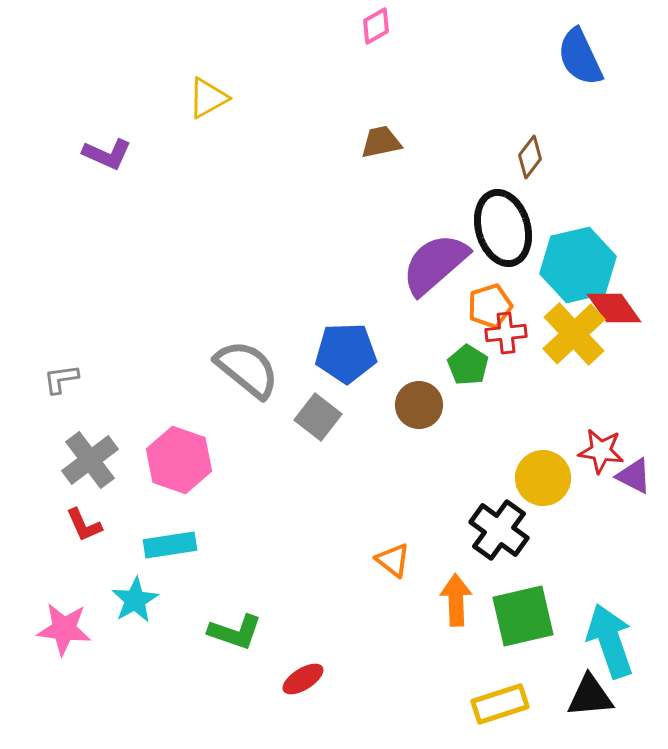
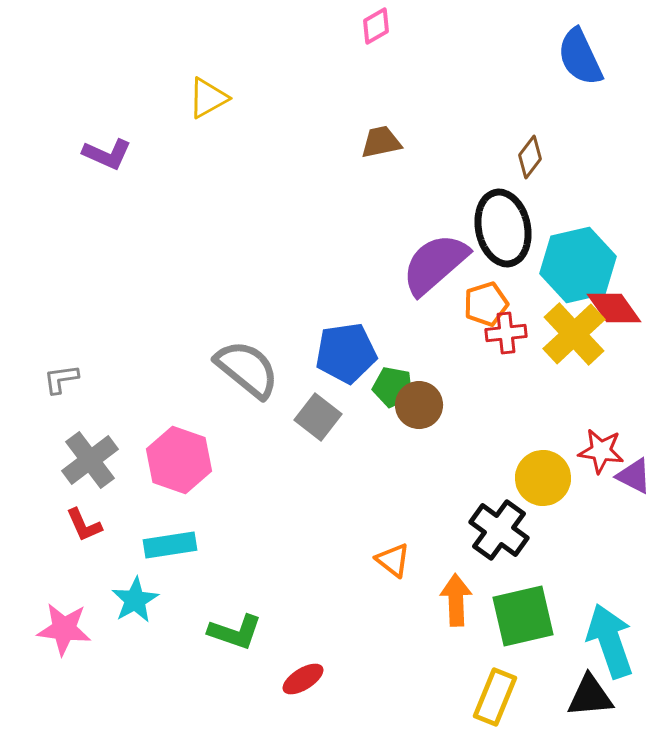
black ellipse: rotated 4 degrees clockwise
orange pentagon: moved 4 px left, 2 px up
blue pentagon: rotated 6 degrees counterclockwise
green pentagon: moved 75 px left, 22 px down; rotated 21 degrees counterclockwise
yellow rectangle: moved 5 px left, 7 px up; rotated 50 degrees counterclockwise
